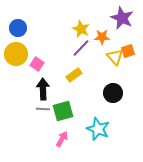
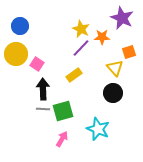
blue circle: moved 2 px right, 2 px up
orange square: moved 1 px right, 1 px down
yellow triangle: moved 11 px down
